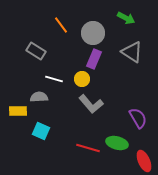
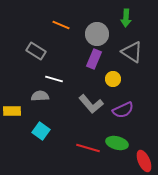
green arrow: rotated 66 degrees clockwise
orange line: rotated 30 degrees counterclockwise
gray circle: moved 4 px right, 1 px down
yellow circle: moved 31 px right
gray semicircle: moved 1 px right, 1 px up
yellow rectangle: moved 6 px left
purple semicircle: moved 15 px left, 8 px up; rotated 95 degrees clockwise
cyan square: rotated 12 degrees clockwise
